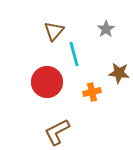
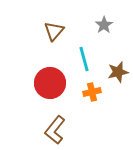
gray star: moved 2 px left, 4 px up
cyan line: moved 10 px right, 5 px down
brown star: moved 1 px left, 1 px up; rotated 20 degrees counterclockwise
red circle: moved 3 px right, 1 px down
brown L-shape: moved 2 px left, 2 px up; rotated 24 degrees counterclockwise
